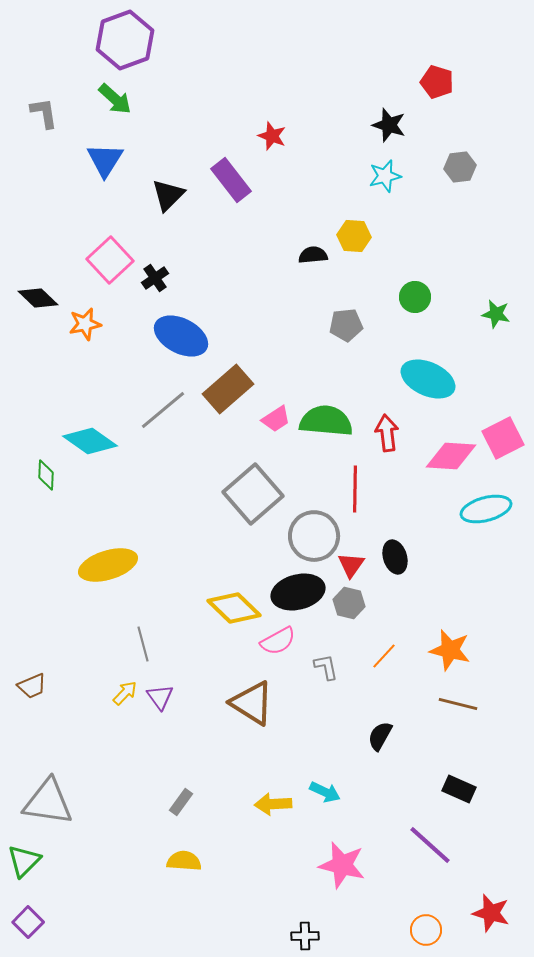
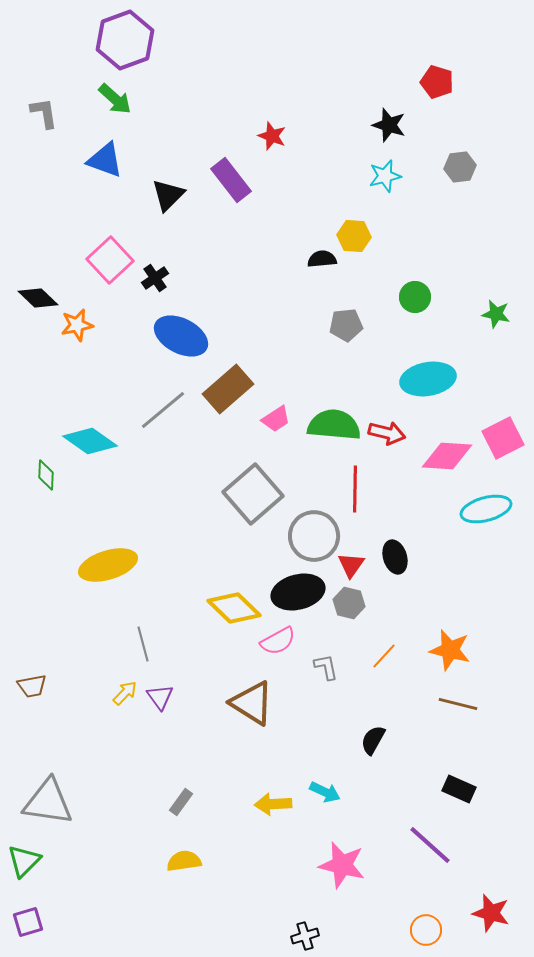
blue triangle at (105, 160): rotated 42 degrees counterclockwise
black semicircle at (313, 255): moved 9 px right, 4 px down
orange star at (85, 324): moved 8 px left, 1 px down
cyan ellipse at (428, 379): rotated 34 degrees counterclockwise
green semicircle at (326, 421): moved 8 px right, 4 px down
red arrow at (387, 433): rotated 111 degrees clockwise
pink diamond at (451, 456): moved 4 px left
brown trapezoid at (32, 686): rotated 12 degrees clockwise
black semicircle at (380, 736): moved 7 px left, 4 px down
yellow semicircle at (184, 861): rotated 12 degrees counterclockwise
purple square at (28, 922): rotated 28 degrees clockwise
black cross at (305, 936): rotated 16 degrees counterclockwise
